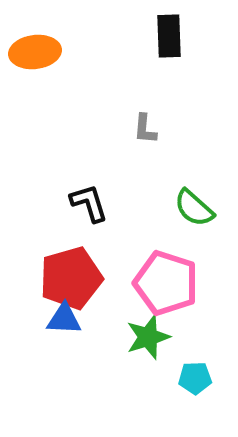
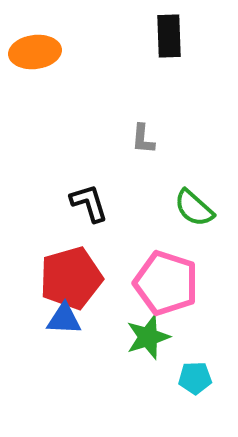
gray L-shape: moved 2 px left, 10 px down
